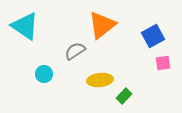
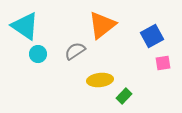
blue square: moved 1 px left
cyan circle: moved 6 px left, 20 px up
